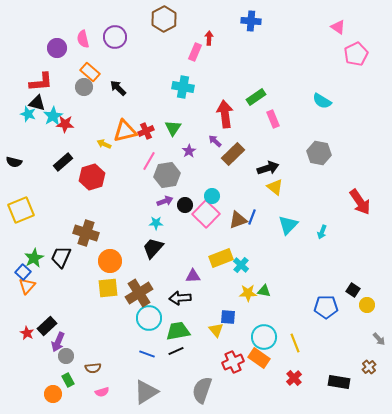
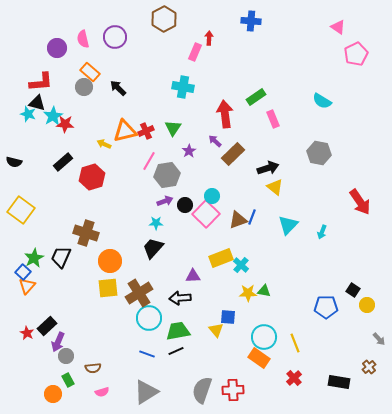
yellow square at (21, 210): rotated 32 degrees counterclockwise
red cross at (233, 362): moved 28 px down; rotated 20 degrees clockwise
